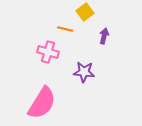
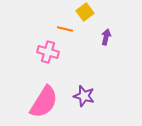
purple arrow: moved 2 px right, 1 px down
purple star: moved 24 px down; rotated 10 degrees clockwise
pink semicircle: moved 2 px right, 1 px up
